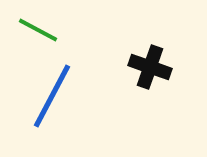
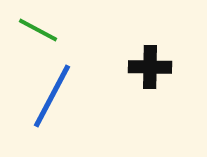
black cross: rotated 18 degrees counterclockwise
